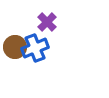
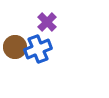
blue cross: moved 3 px right, 1 px down
